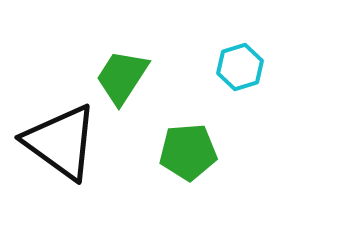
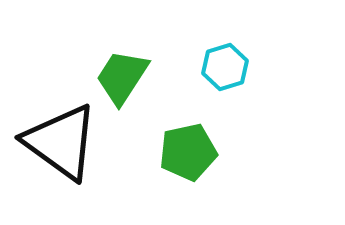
cyan hexagon: moved 15 px left
green pentagon: rotated 8 degrees counterclockwise
